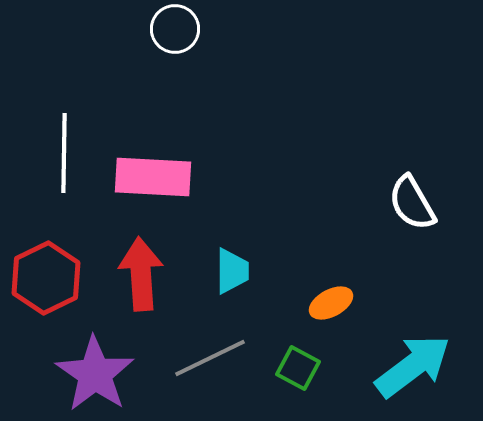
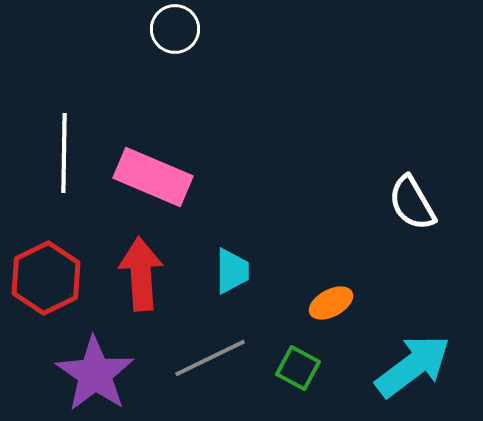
pink rectangle: rotated 20 degrees clockwise
